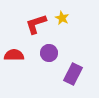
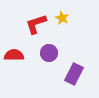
purple rectangle: moved 1 px right
